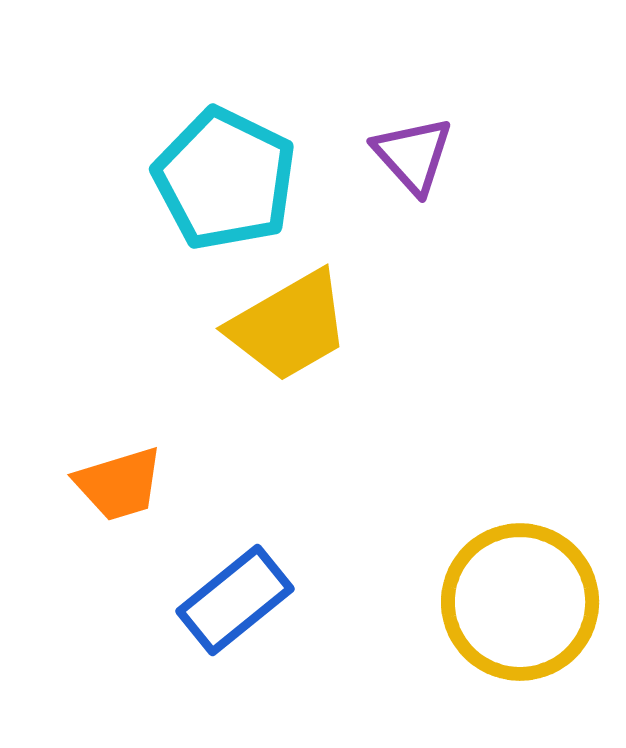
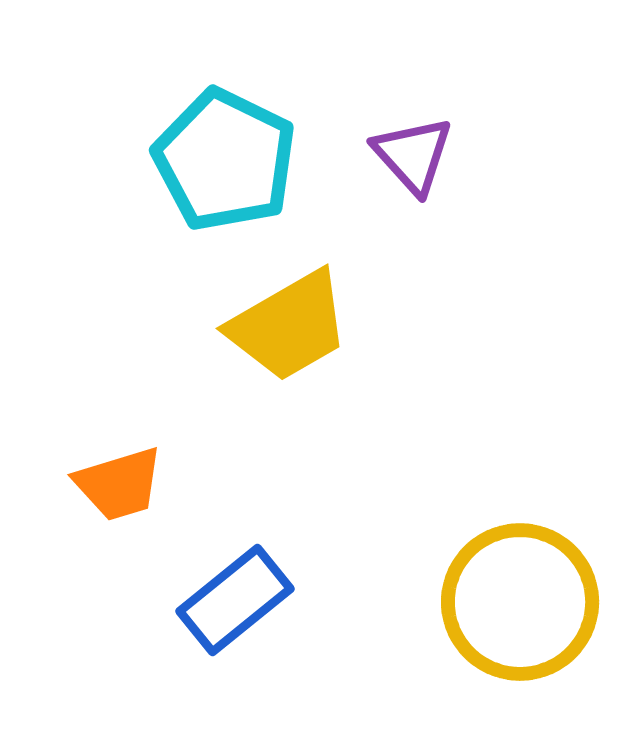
cyan pentagon: moved 19 px up
